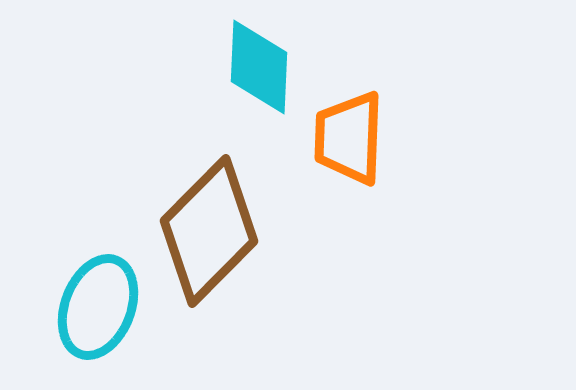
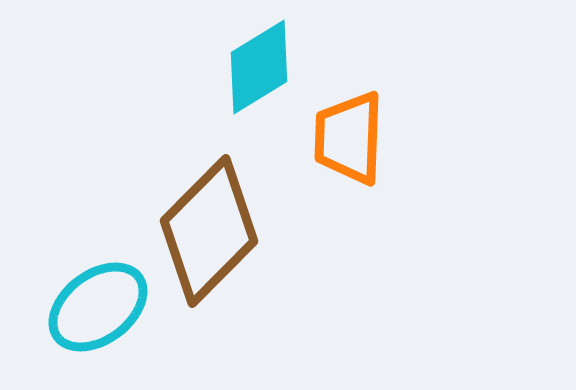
cyan diamond: rotated 56 degrees clockwise
cyan ellipse: rotated 32 degrees clockwise
